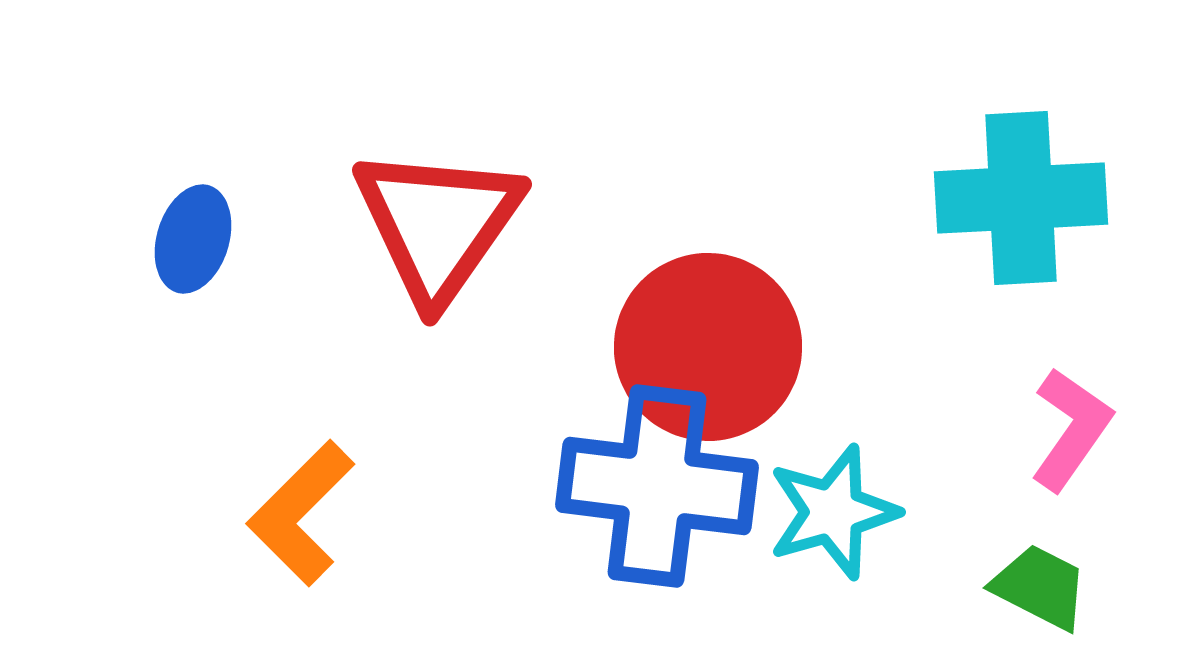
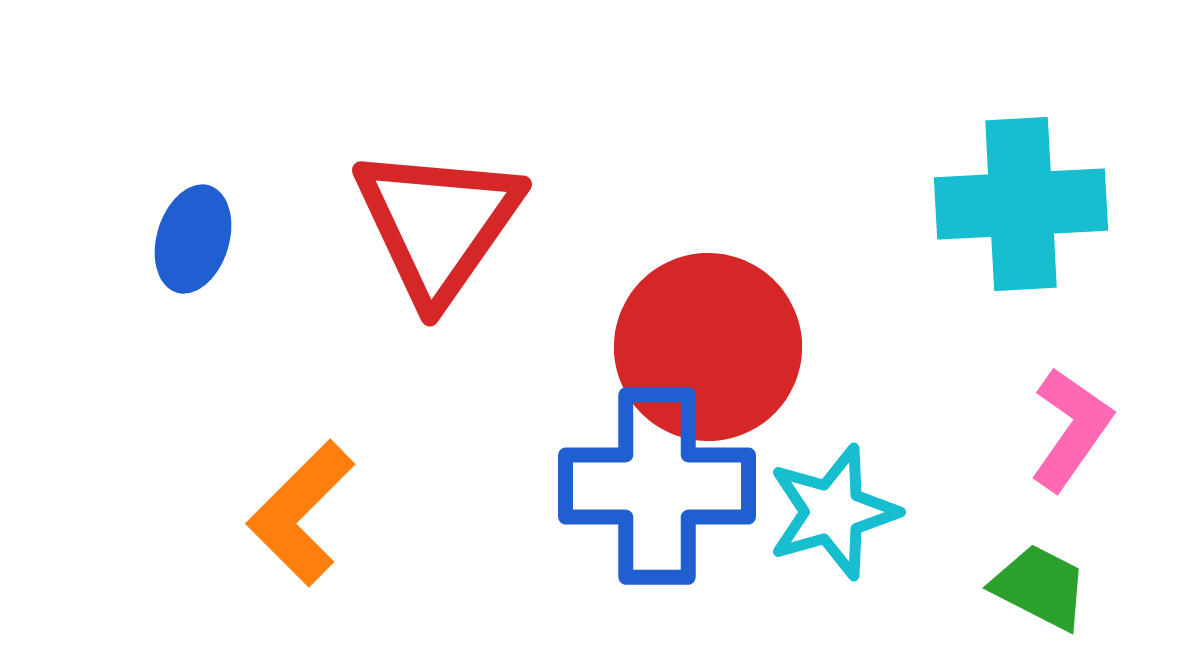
cyan cross: moved 6 px down
blue cross: rotated 7 degrees counterclockwise
